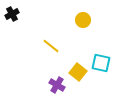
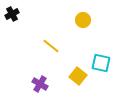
yellow square: moved 4 px down
purple cross: moved 17 px left, 1 px up
